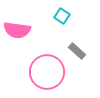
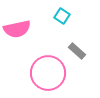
pink semicircle: moved 1 px up; rotated 20 degrees counterclockwise
pink circle: moved 1 px right, 1 px down
